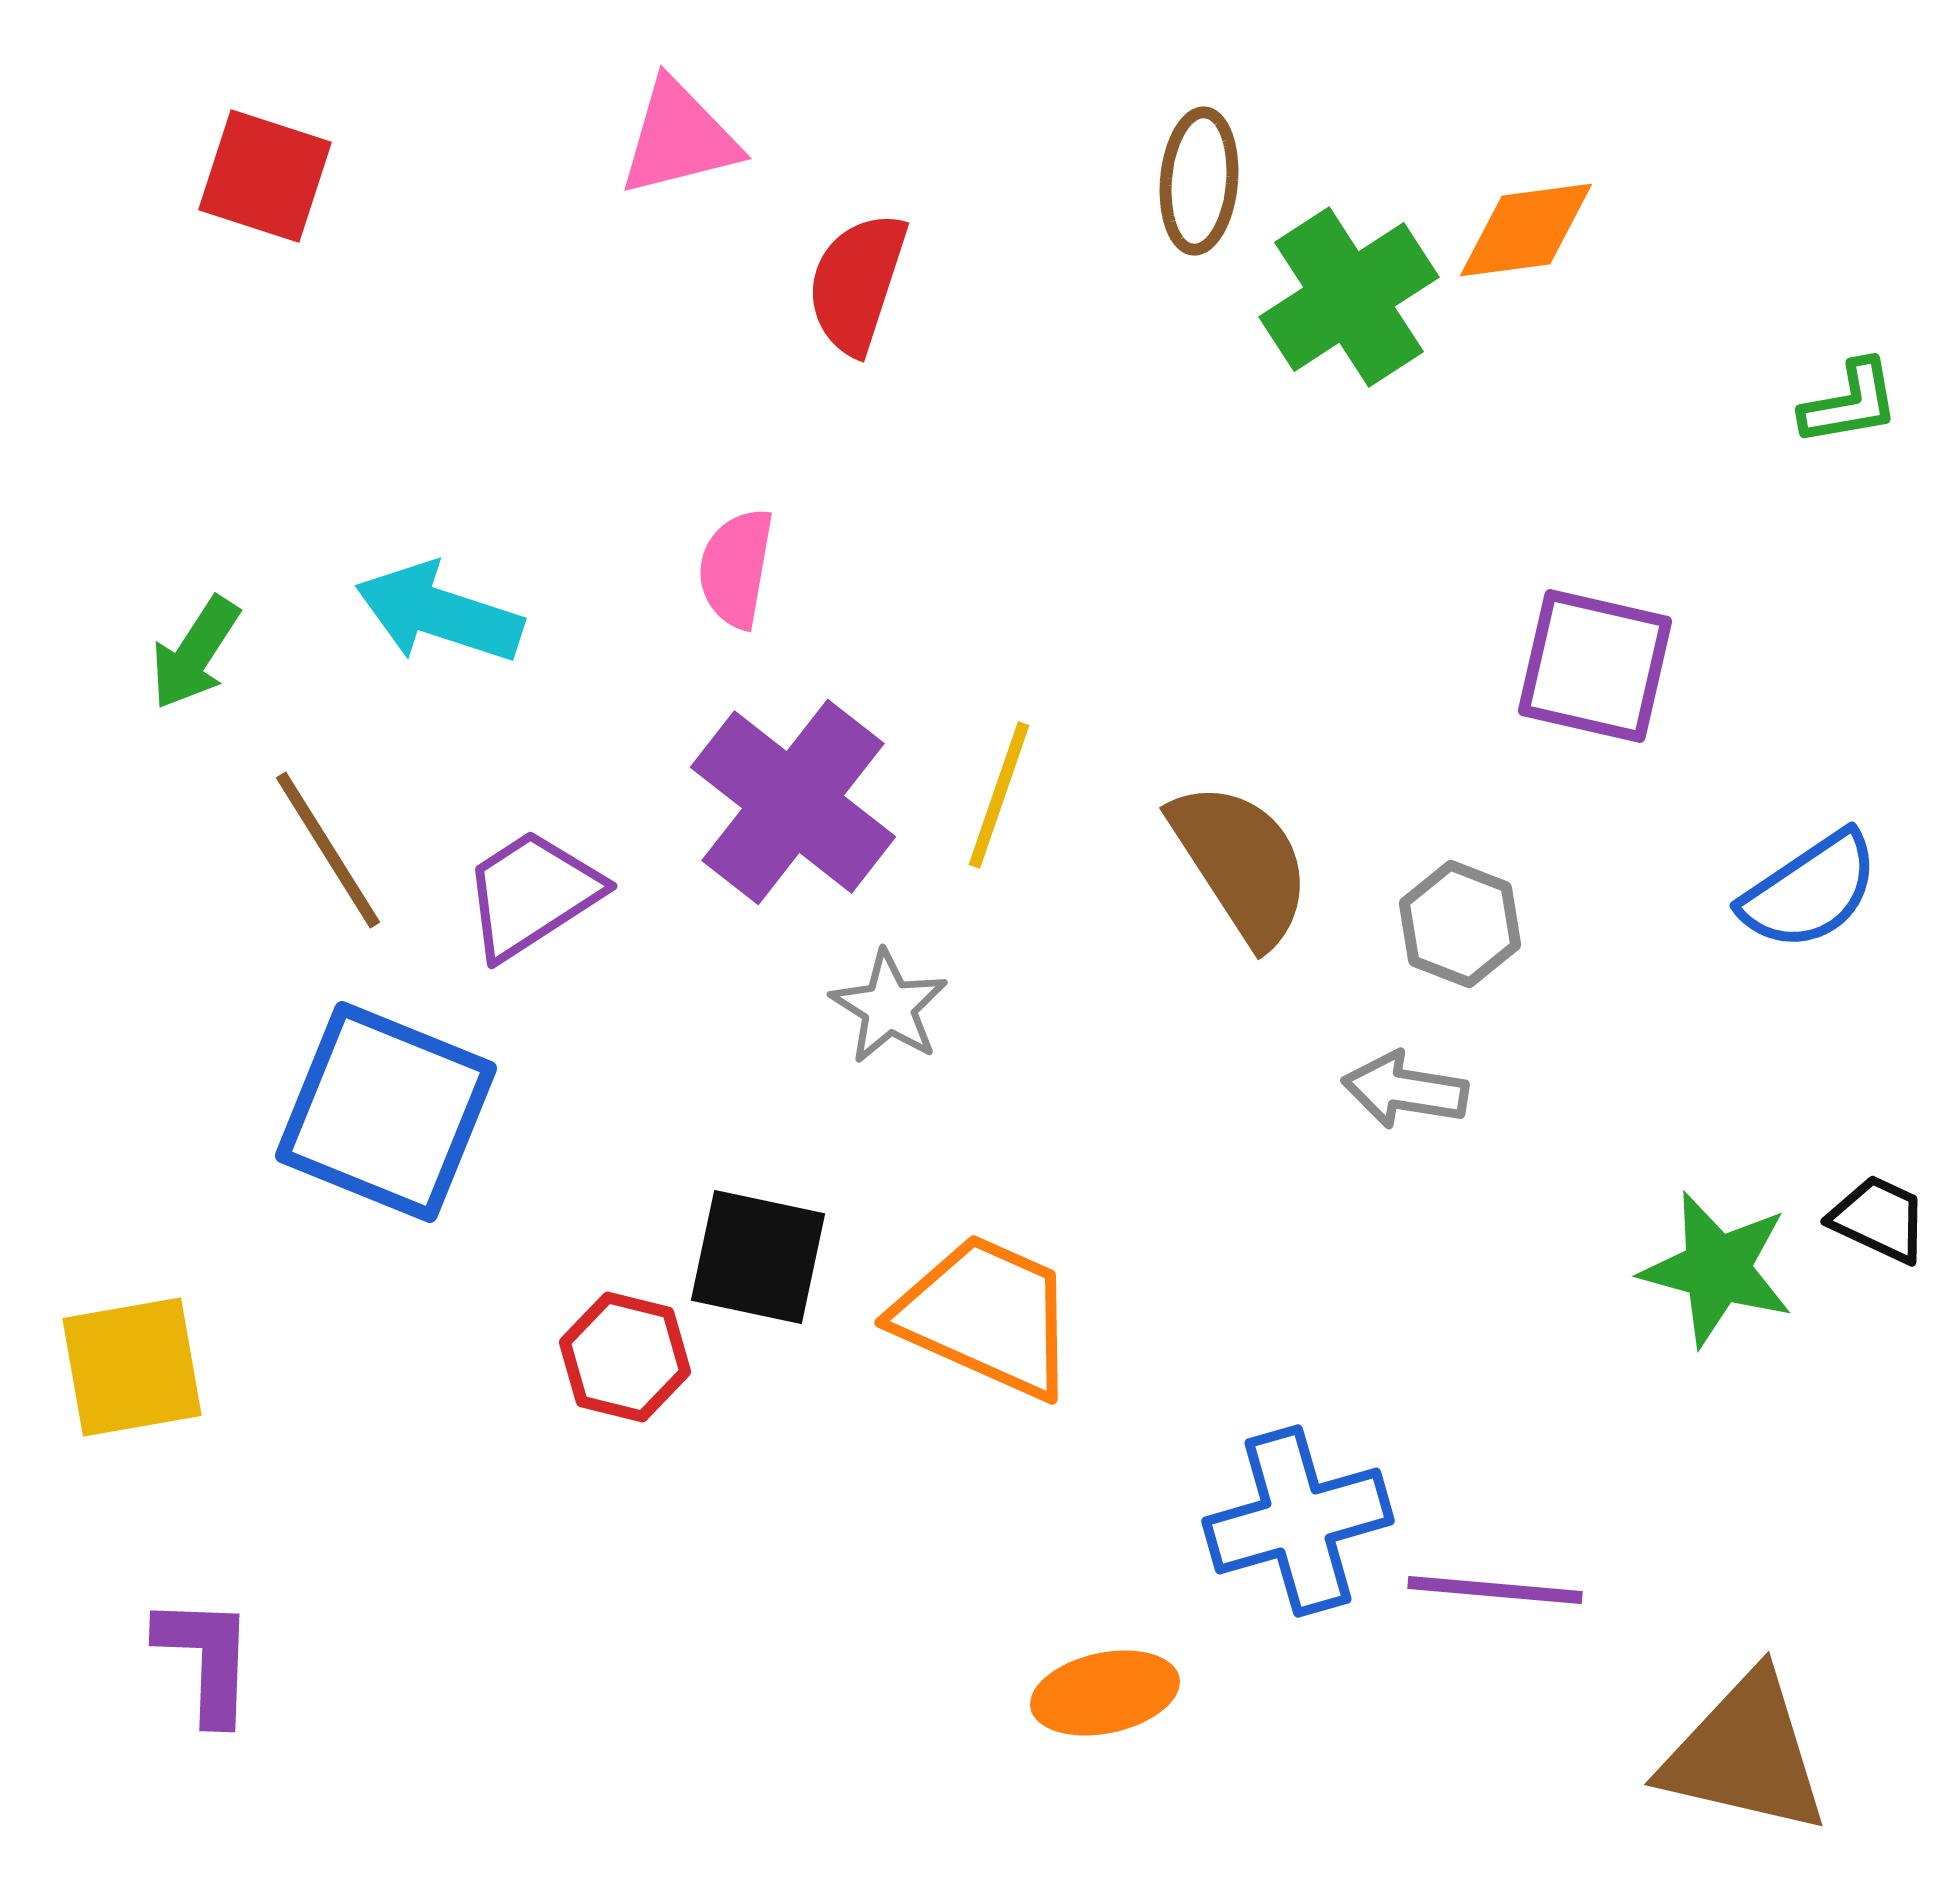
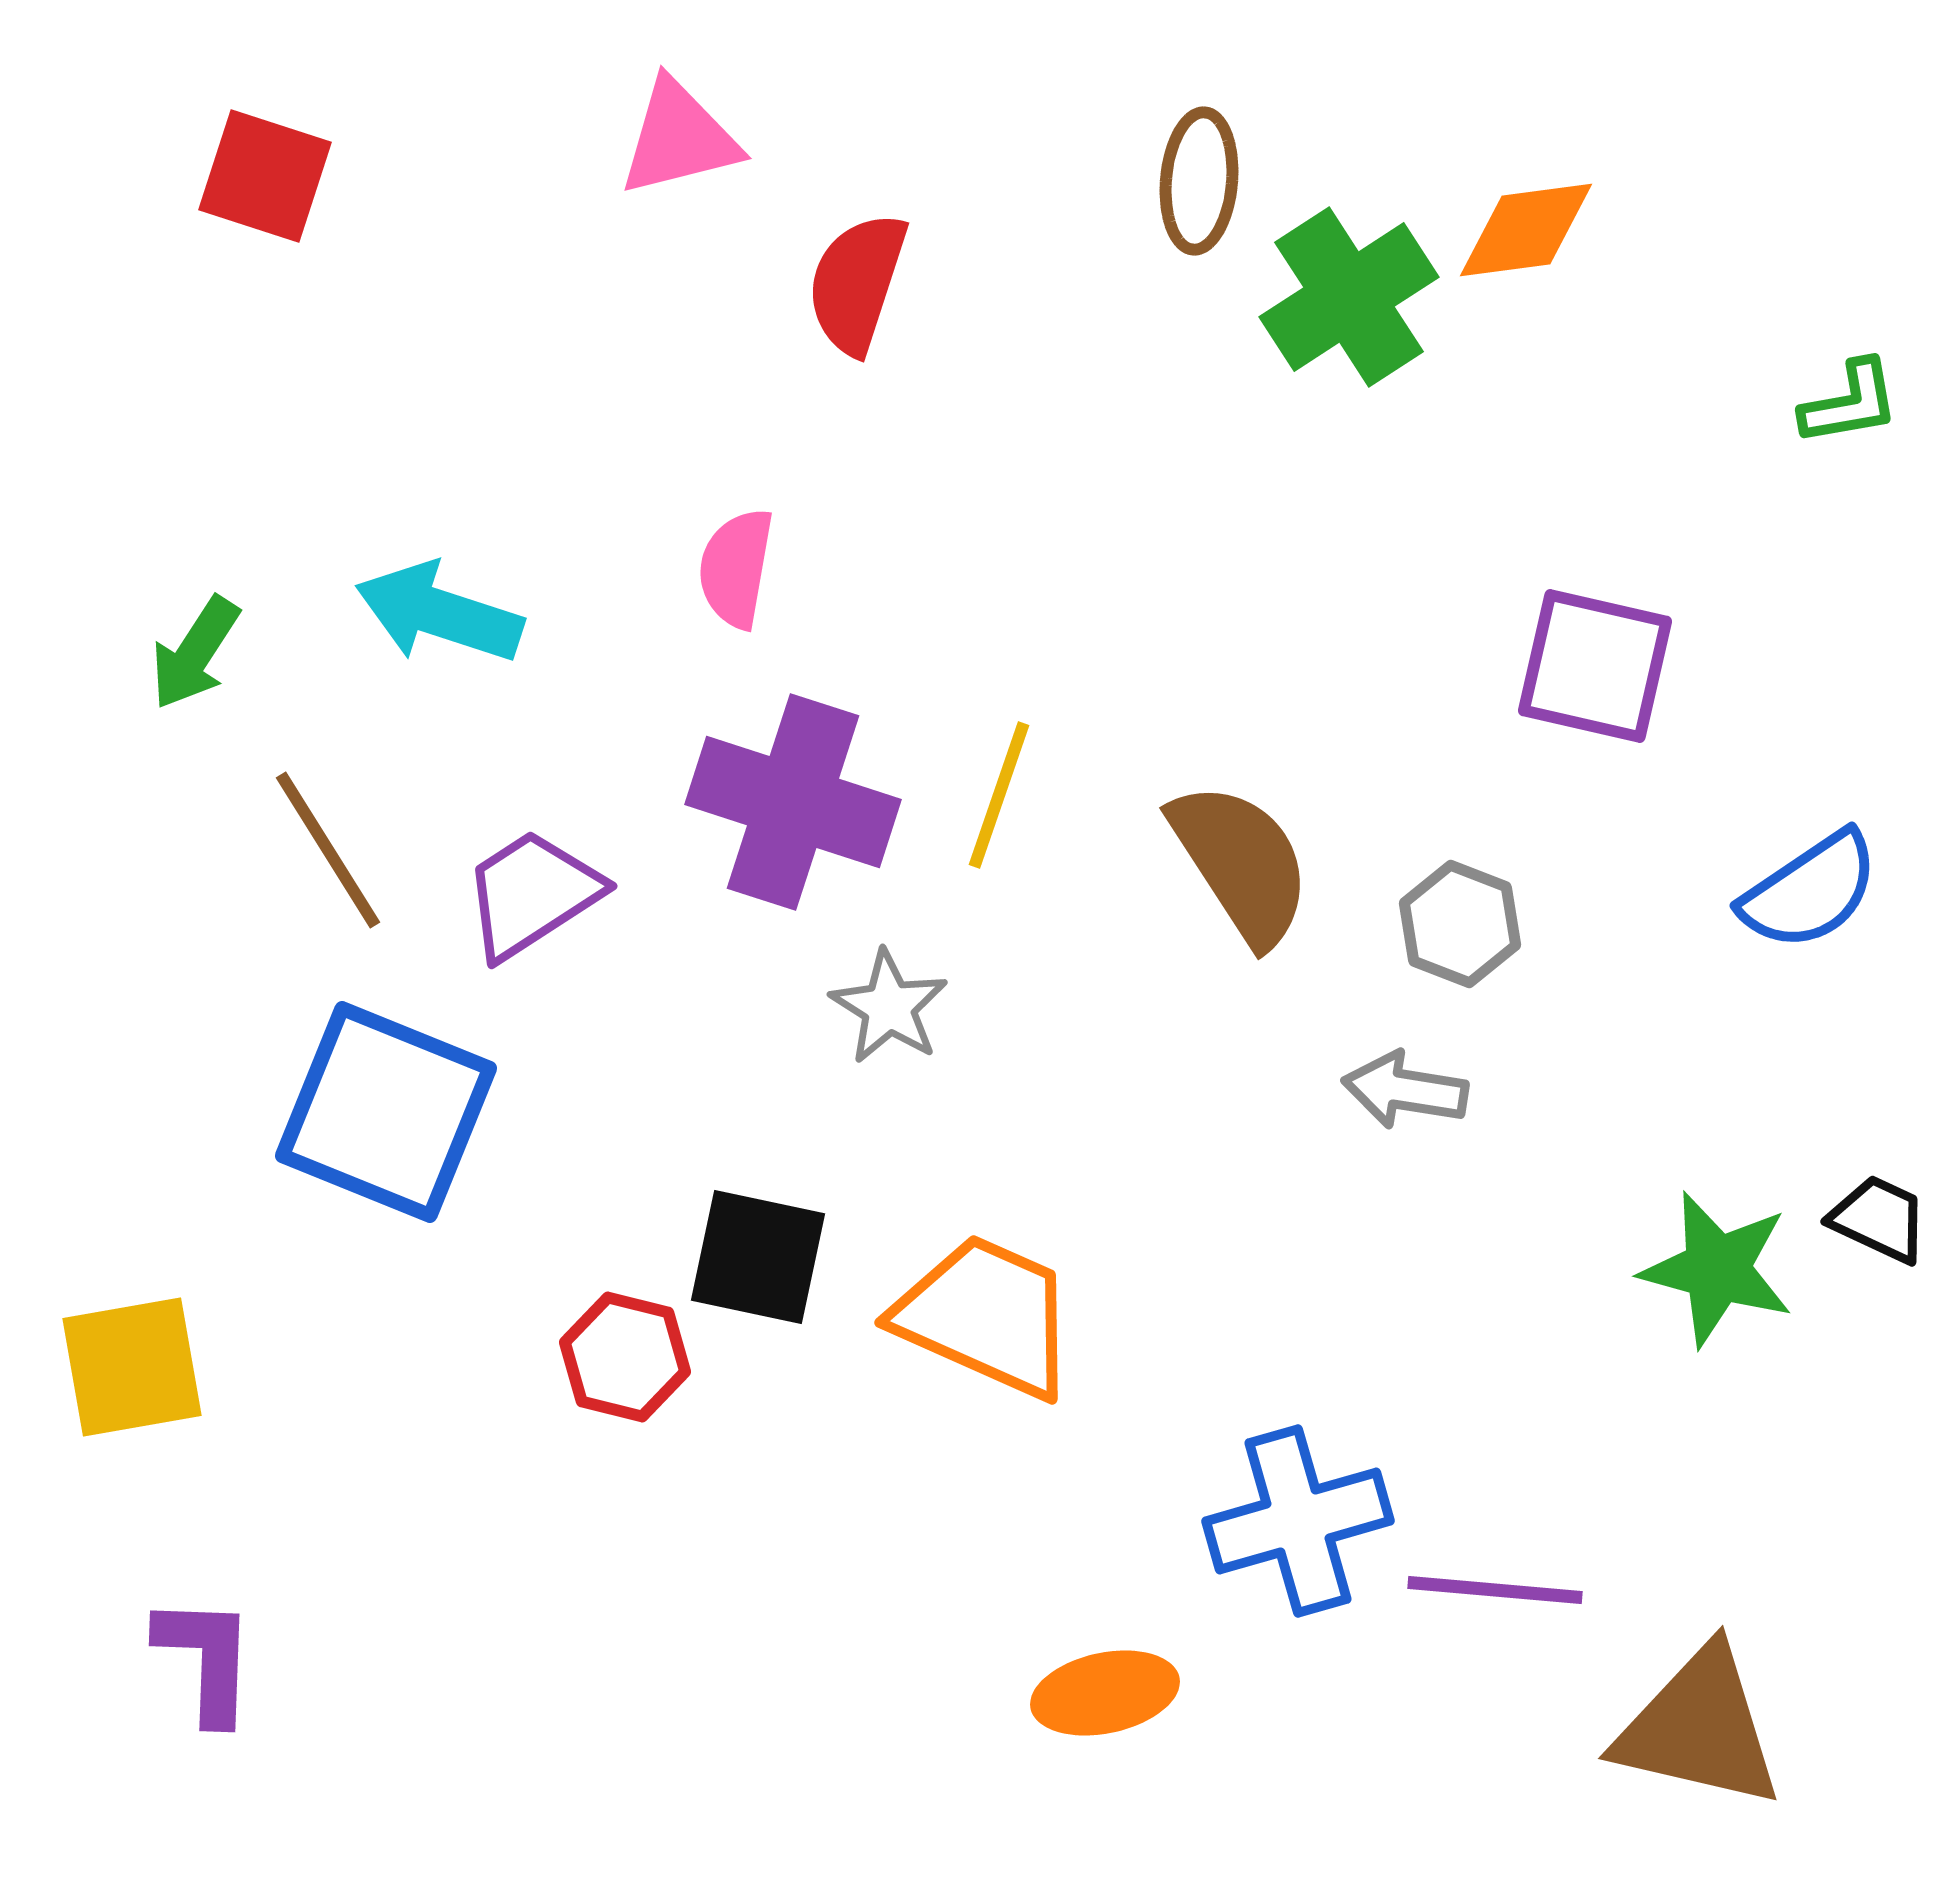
purple cross: rotated 20 degrees counterclockwise
brown triangle: moved 46 px left, 26 px up
